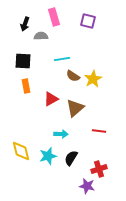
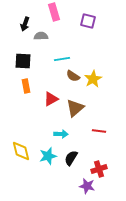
pink rectangle: moved 5 px up
